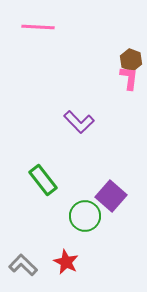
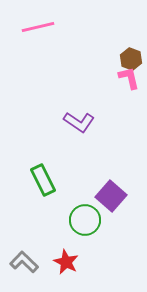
pink line: rotated 16 degrees counterclockwise
brown hexagon: moved 1 px up
pink L-shape: rotated 20 degrees counterclockwise
purple L-shape: rotated 12 degrees counterclockwise
green rectangle: rotated 12 degrees clockwise
green circle: moved 4 px down
gray L-shape: moved 1 px right, 3 px up
